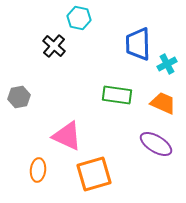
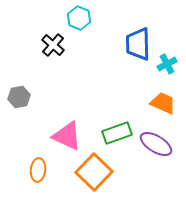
cyan hexagon: rotated 10 degrees clockwise
black cross: moved 1 px left, 1 px up
green rectangle: moved 38 px down; rotated 28 degrees counterclockwise
orange square: moved 2 px up; rotated 30 degrees counterclockwise
